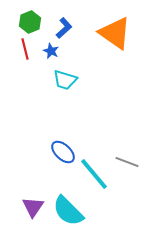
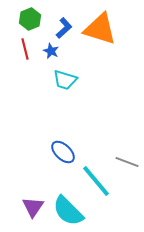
green hexagon: moved 3 px up
orange triangle: moved 15 px left, 4 px up; rotated 18 degrees counterclockwise
cyan line: moved 2 px right, 7 px down
